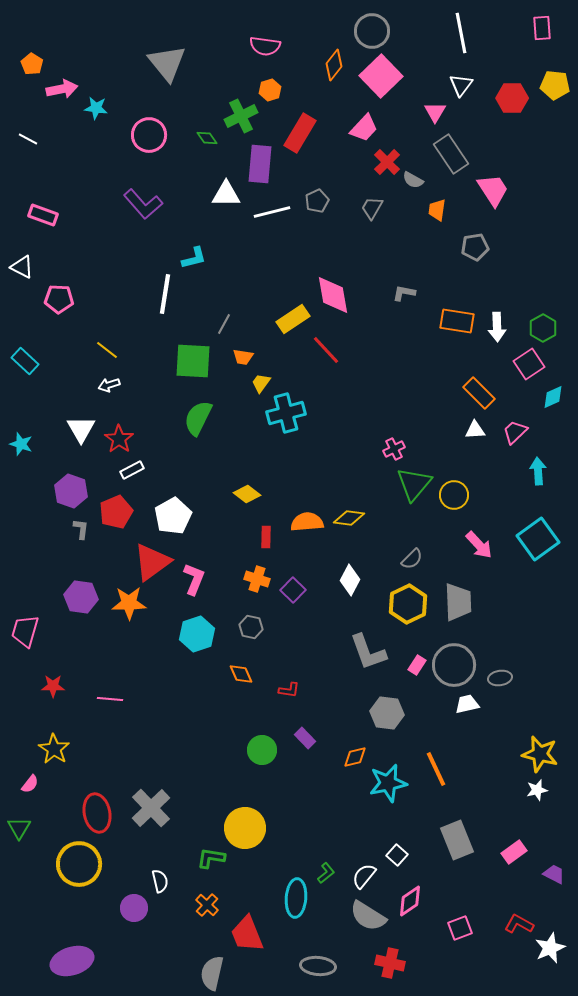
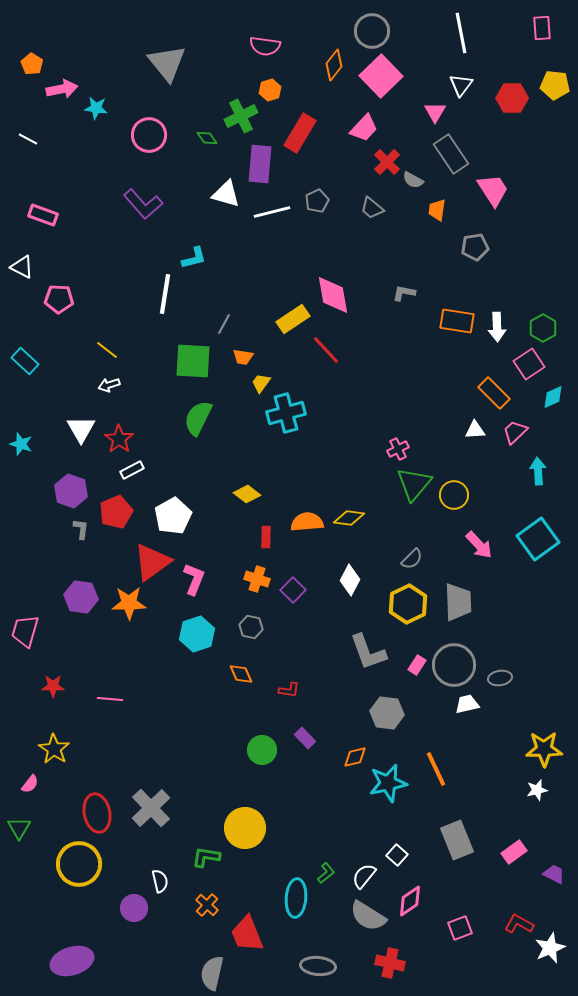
white triangle at (226, 194): rotated 16 degrees clockwise
gray trapezoid at (372, 208): rotated 80 degrees counterclockwise
orange rectangle at (479, 393): moved 15 px right
pink cross at (394, 449): moved 4 px right
yellow star at (540, 754): moved 4 px right, 5 px up; rotated 15 degrees counterclockwise
green L-shape at (211, 858): moved 5 px left, 1 px up
